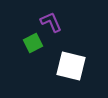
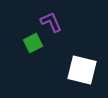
white square: moved 11 px right, 4 px down
